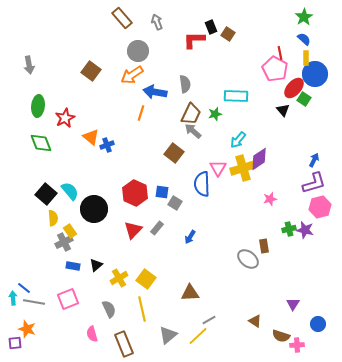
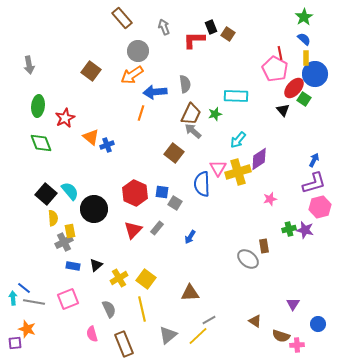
gray arrow at (157, 22): moved 7 px right, 5 px down
blue arrow at (155, 92): rotated 15 degrees counterclockwise
yellow cross at (243, 168): moved 5 px left, 4 px down
yellow rectangle at (70, 231): rotated 24 degrees clockwise
